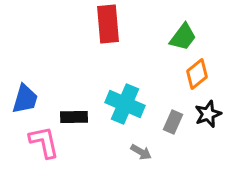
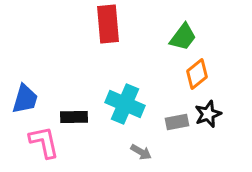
gray rectangle: moved 4 px right; rotated 55 degrees clockwise
